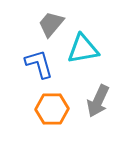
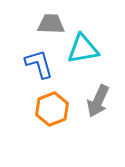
gray trapezoid: rotated 52 degrees clockwise
orange hexagon: rotated 20 degrees counterclockwise
